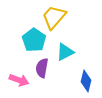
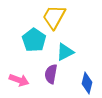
yellow trapezoid: rotated 12 degrees counterclockwise
purple semicircle: moved 9 px right, 6 px down
blue diamond: moved 1 px right, 2 px down
